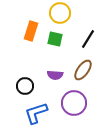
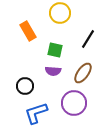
orange rectangle: moved 3 px left; rotated 48 degrees counterclockwise
green square: moved 11 px down
brown ellipse: moved 3 px down
purple semicircle: moved 2 px left, 4 px up
